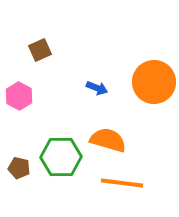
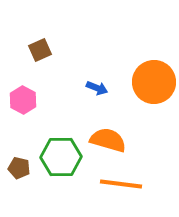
pink hexagon: moved 4 px right, 4 px down
orange line: moved 1 px left, 1 px down
